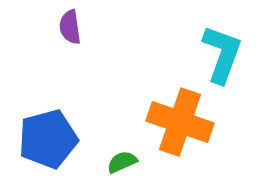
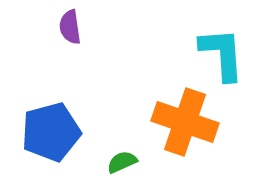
cyan L-shape: rotated 24 degrees counterclockwise
orange cross: moved 5 px right
blue pentagon: moved 3 px right, 7 px up
